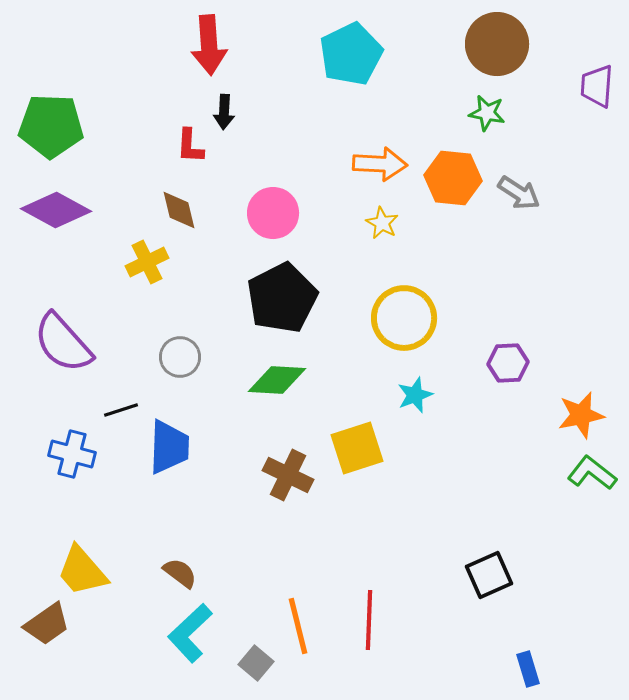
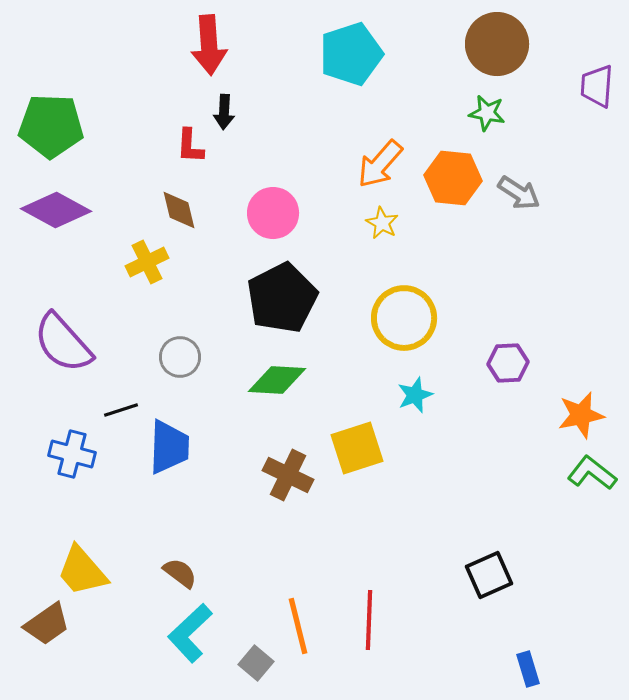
cyan pentagon: rotated 8 degrees clockwise
orange arrow: rotated 128 degrees clockwise
